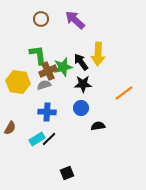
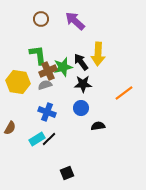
purple arrow: moved 1 px down
gray semicircle: moved 1 px right
blue cross: rotated 18 degrees clockwise
